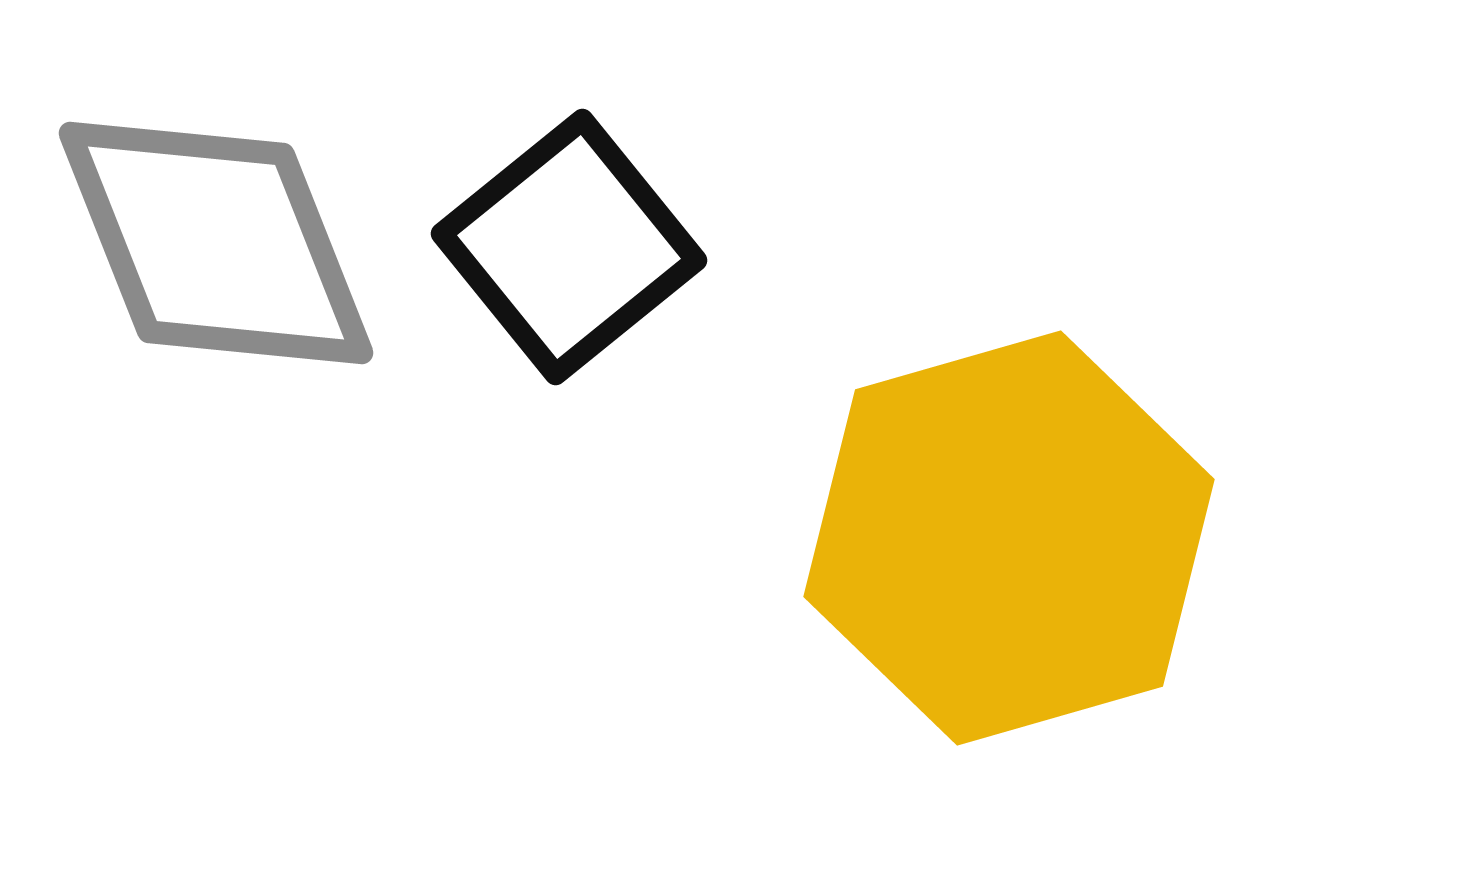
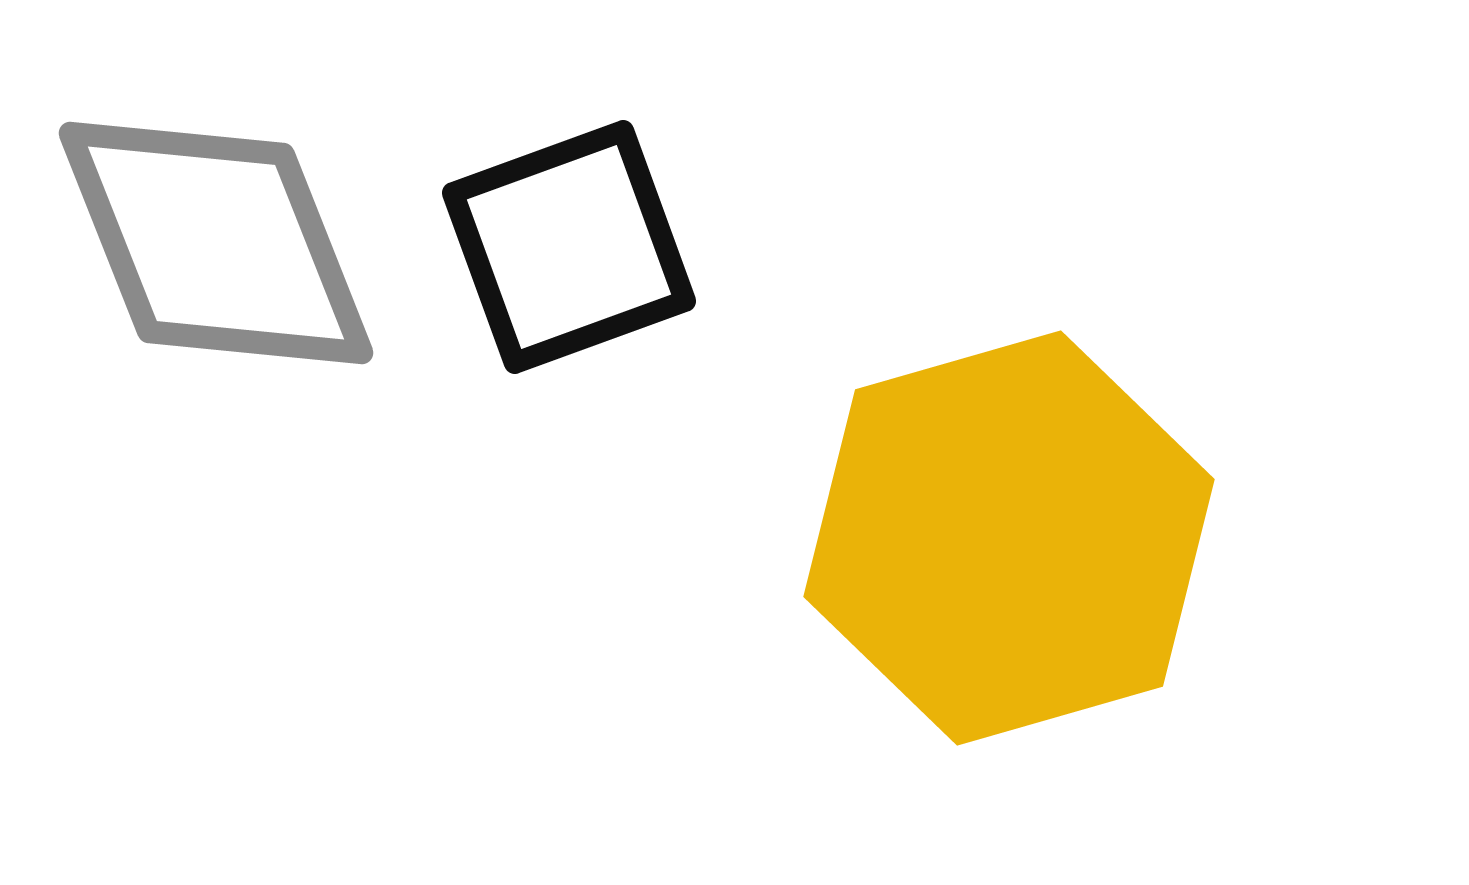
black square: rotated 19 degrees clockwise
